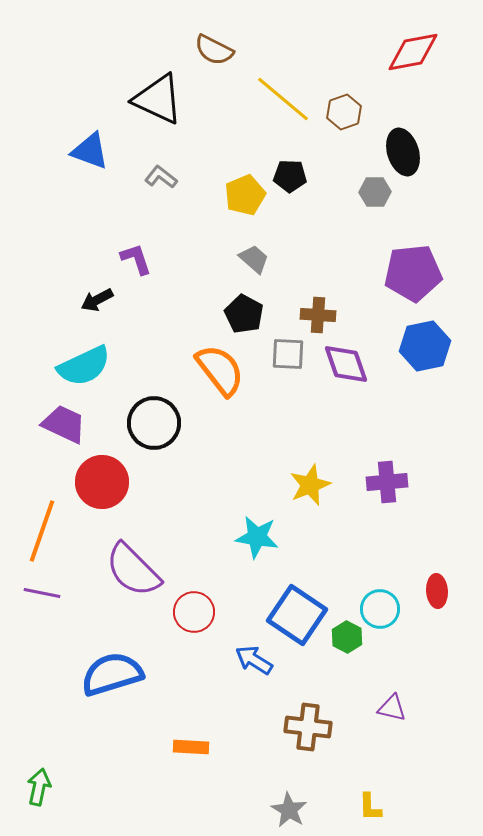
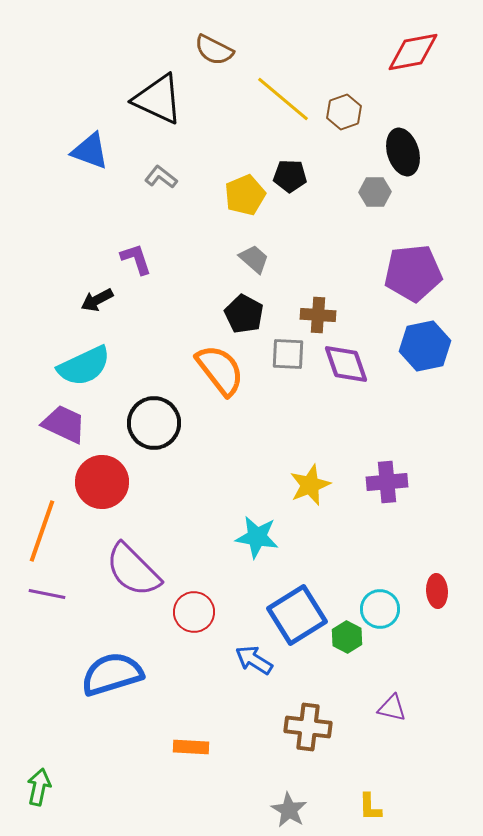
purple line at (42, 593): moved 5 px right, 1 px down
blue square at (297, 615): rotated 24 degrees clockwise
